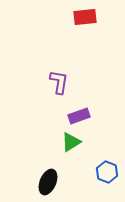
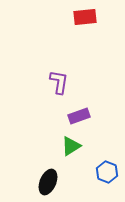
green triangle: moved 4 px down
